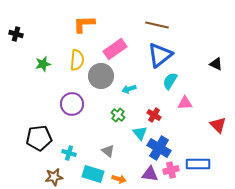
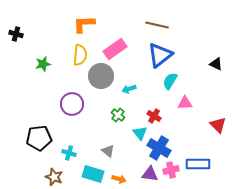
yellow semicircle: moved 3 px right, 5 px up
red cross: moved 1 px down
brown star: rotated 30 degrees clockwise
